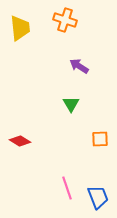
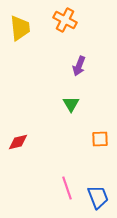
orange cross: rotated 10 degrees clockwise
purple arrow: rotated 102 degrees counterclockwise
red diamond: moved 2 px left, 1 px down; rotated 45 degrees counterclockwise
